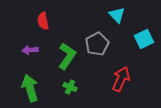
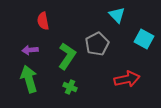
cyan square: rotated 36 degrees counterclockwise
red arrow: moved 6 px right; rotated 55 degrees clockwise
green arrow: moved 1 px left, 9 px up
